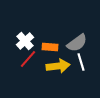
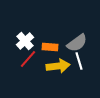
white line: moved 2 px left, 1 px up
